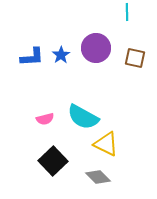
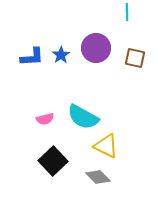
yellow triangle: moved 2 px down
